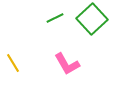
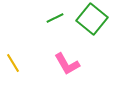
green square: rotated 8 degrees counterclockwise
